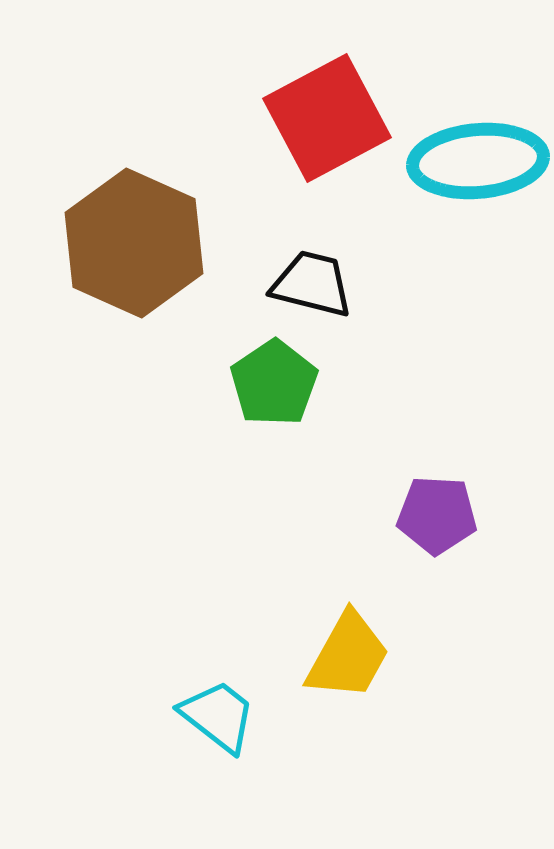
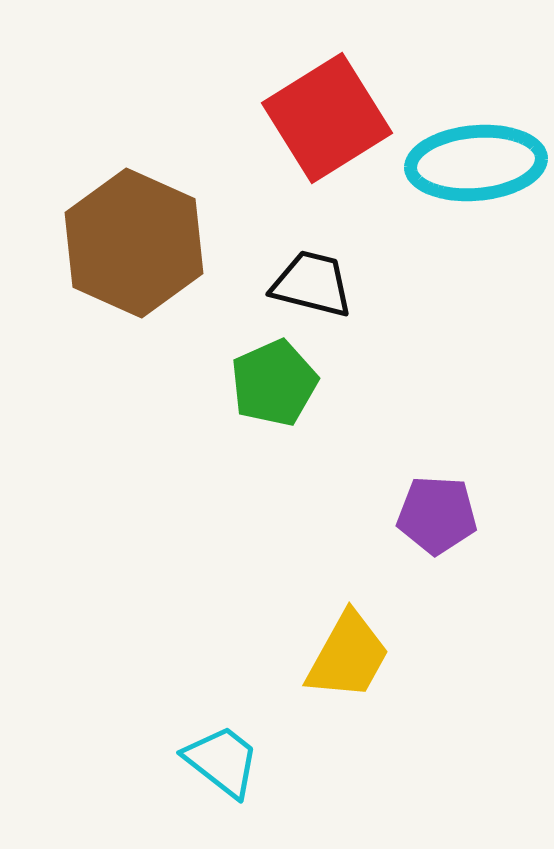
red square: rotated 4 degrees counterclockwise
cyan ellipse: moved 2 px left, 2 px down
green pentagon: rotated 10 degrees clockwise
cyan trapezoid: moved 4 px right, 45 px down
